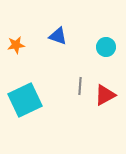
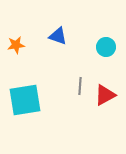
cyan square: rotated 16 degrees clockwise
